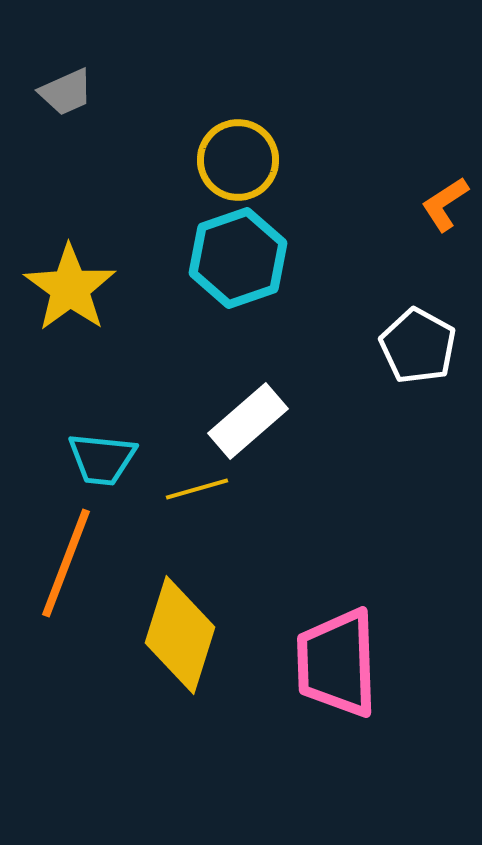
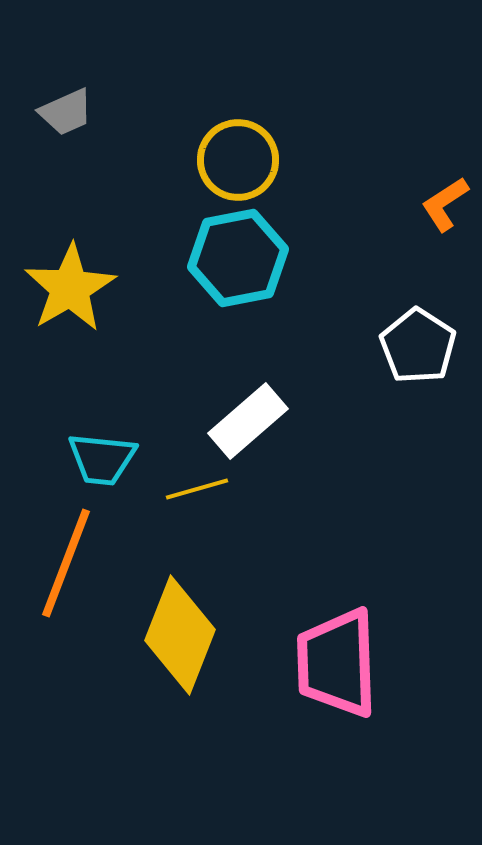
gray trapezoid: moved 20 px down
cyan hexagon: rotated 8 degrees clockwise
yellow star: rotated 6 degrees clockwise
white pentagon: rotated 4 degrees clockwise
yellow diamond: rotated 4 degrees clockwise
